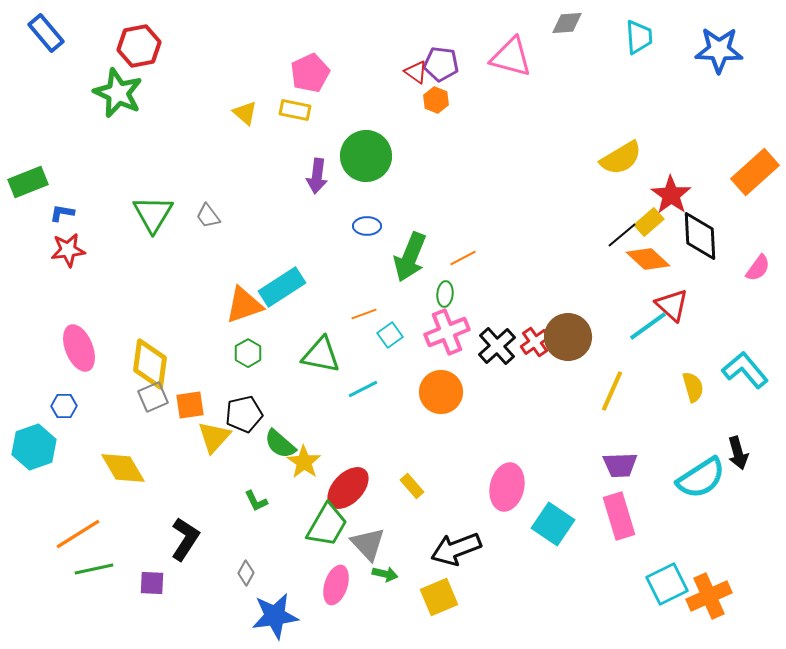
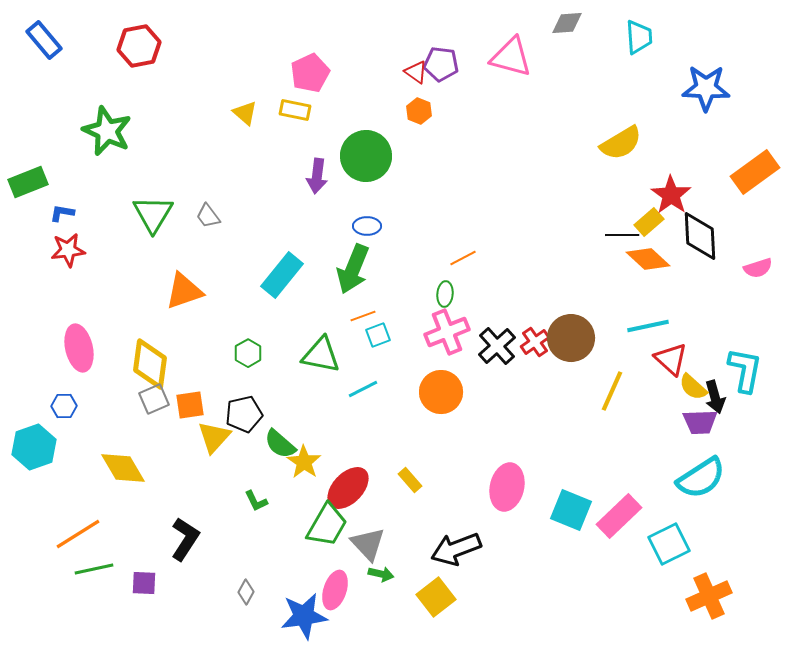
blue rectangle at (46, 33): moved 2 px left, 7 px down
blue star at (719, 50): moved 13 px left, 38 px down
green star at (118, 93): moved 11 px left, 38 px down
orange hexagon at (436, 100): moved 17 px left, 11 px down
yellow semicircle at (621, 158): moved 15 px up
orange rectangle at (755, 172): rotated 6 degrees clockwise
black line at (622, 235): rotated 40 degrees clockwise
green arrow at (410, 257): moved 57 px left, 12 px down
pink semicircle at (758, 268): rotated 36 degrees clockwise
cyan rectangle at (282, 287): moved 12 px up; rotated 18 degrees counterclockwise
orange triangle at (244, 305): moved 60 px left, 14 px up
red triangle at (672, 305): moved 1 px left, 54 px down
orange line at (364, 314): moved 1 px left, 2 px down
cyan line at (648, 326): rotated 24 degrees clockwise
cyan square at (390, 335): moved 12 px left; rotated 15 degrees clockwise
brown circle at (568, 337): moved 3 px right, 1 px down
pink ellipse at (79, 348): rotated 9 degrees clockwise
cyan L-shape at (745, 370): rotated 51 degrees clockwise
yellow semicircle at (693, 387): rotated 148 degrees clockwise
gray square at (153, 397): moved 1 px right, 2 px down
black arrow at (738, 453): moved 23 px left, 56 px up
purple trapezoid at (620, 465): moved 80 px right, 43 px up
yellow rectangle at (412, 486): moved 2 px left, 6 px up
pink rectangle at (619, 516): rotated 63 degrees clockwise
cyan square at (553, 524): moved 18 px right, 14 px up; rotated 12 degrees counterclockwise
gray diamond at (246, 573): moved 19 px down
green arrow at (385, 574): moved 4 px left
purple square at (152, 583): moved 8 px left
cyan square at (667, 584): moved 2 px right, 40 px up
pink ellipse at (336, 585): moved 1 px left, 5 px down
yellow square at (439, 597): moved 3 px left; rotated 15 degrees counterclockwise
blue star at (275, 616): moved 29 px right
